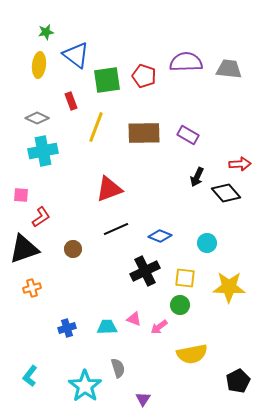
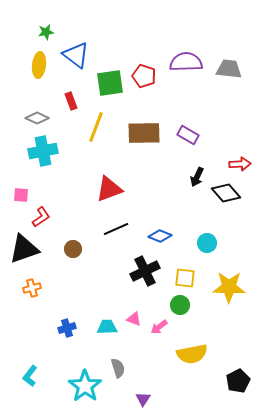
green square: moved 3 px right, 3 px down
